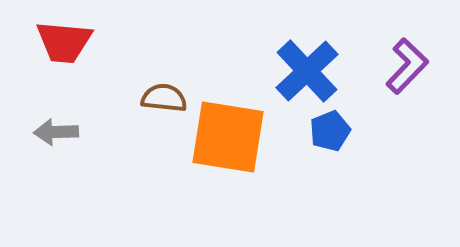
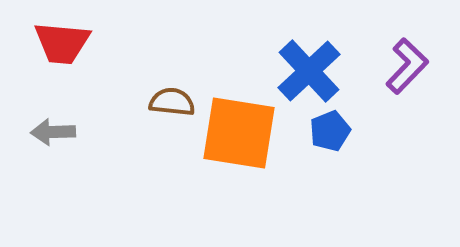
red trapezoid: moved 2 px left, 1 px down
blue cross: moved 2 px right
brown semicircle: moved 8 px right, 4 px down
gray arrow: moved 3 px left
orange square: moved 11 px right, 4 px up
